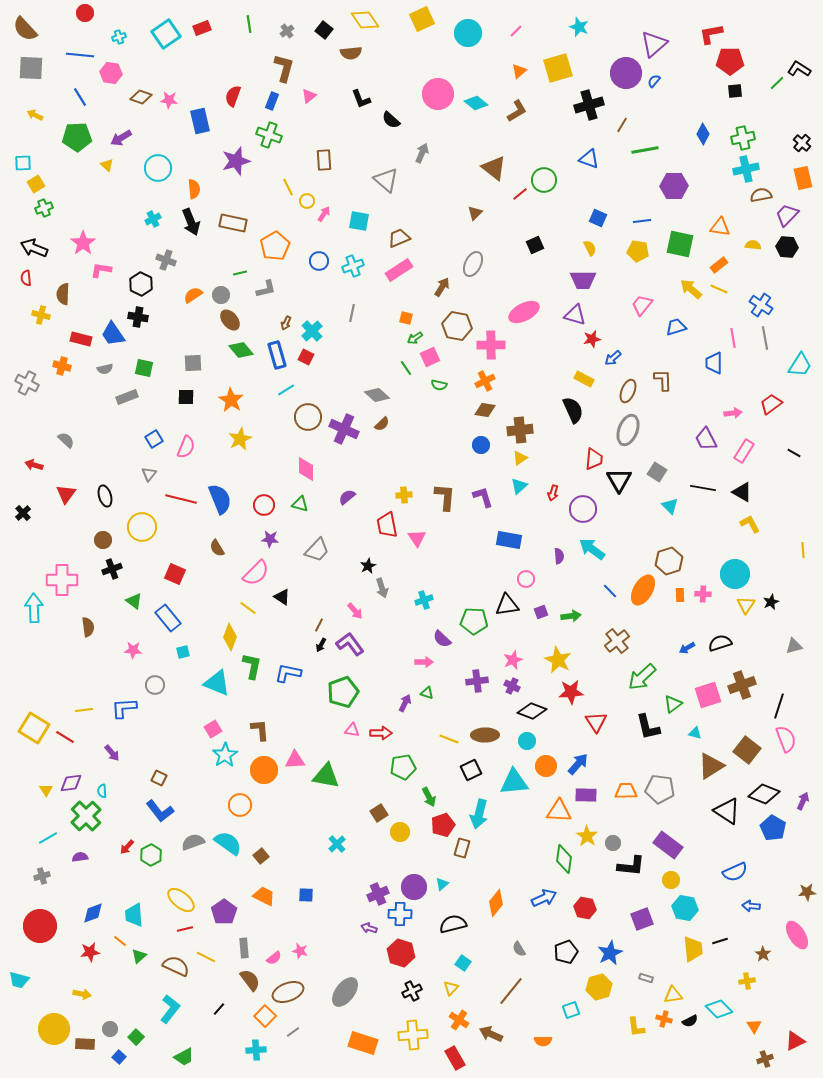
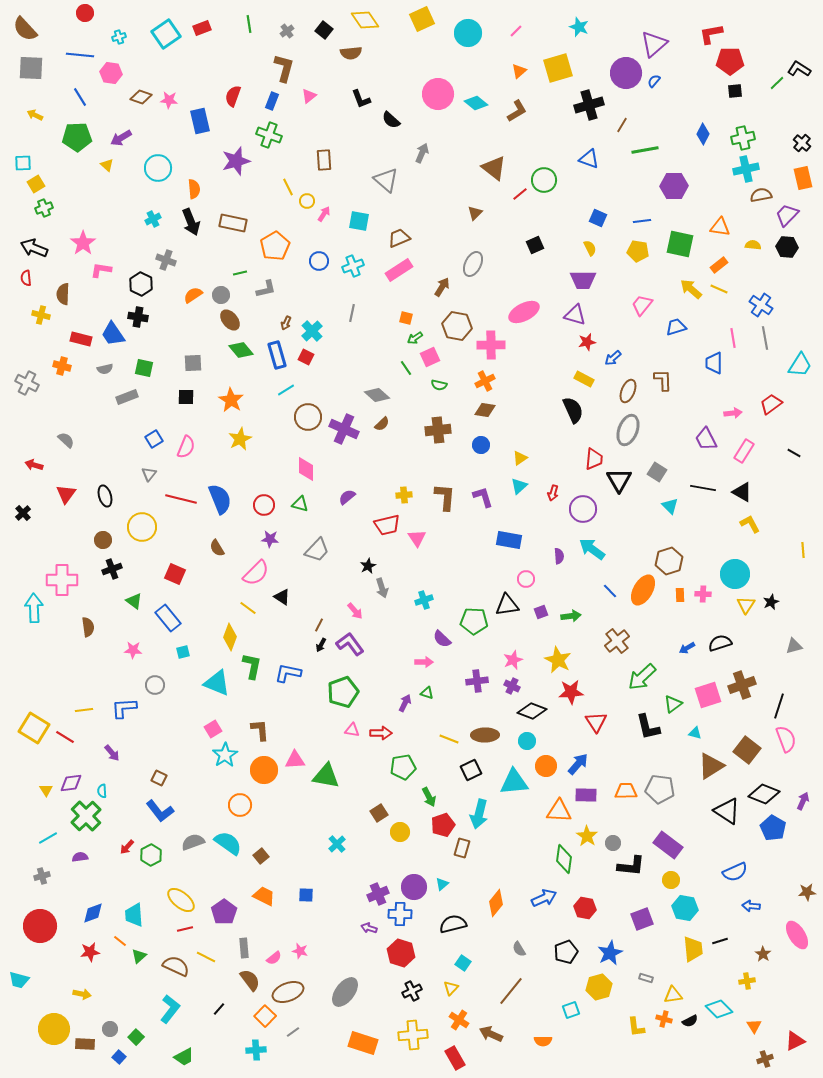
red star at (592, 339): moved 5 px left, 3 px down
brown cross at (520, 430): moved 82 px left
red trapezoid at (387, 525): rotated 92 degrees counterclockwise
